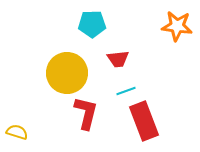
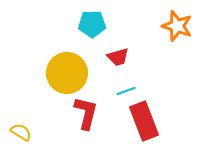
orange star: rotated 12 degrees clockwise
red trapezoid: moved 2 px up; rotated 10 degrees counterclockwise
yellow semicircle: moved 4 px right; rotated 15 degrees clockwise
